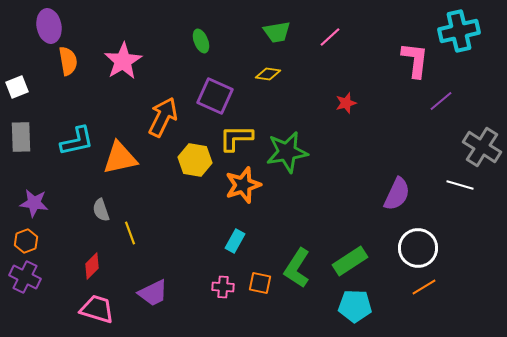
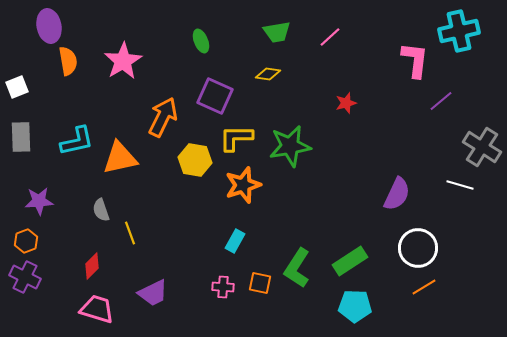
green star: moved 3 px right, 6 px up
purple star: moved 5 px right, 2 px up; rotated 12 degrees counterclockwise
